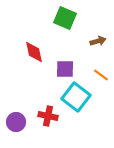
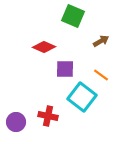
green square: moved 8 px right, 2 px up
brown arrow: moved 3 px right; rotated 14 degrees counterclockwise
red diamond: moved 10 px right, 5 px up; rotated 55 degrees counterclockwise
cyan square: moved 6 px right
